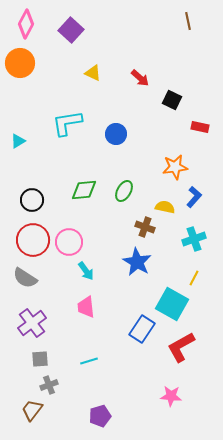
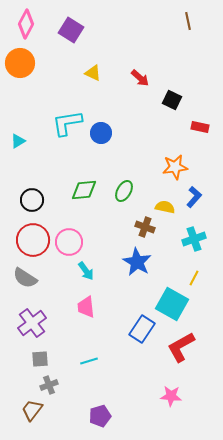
purple square: rotated 10 degrees counterclockwise
blue circle: moved 15 px left, 1 px up
